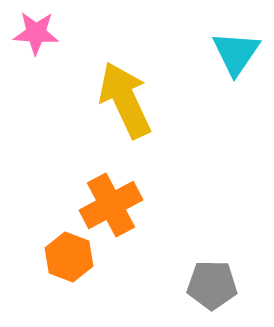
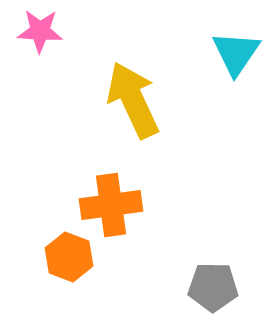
pink star: moved 4 px right, 2 px up
yellow arrow: moved 8 px right
orange cross: rotated 20 degrees clockwise
gray pentagon: moved 1 px right, 2 px down
